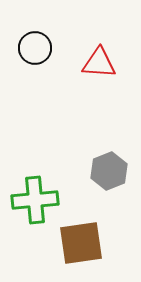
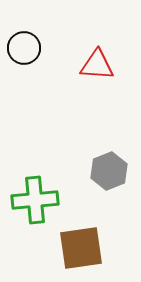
black circle: moved 11 px left
red triangle: moved 2 px left, 2 px down
brown square: moved 5 px down
